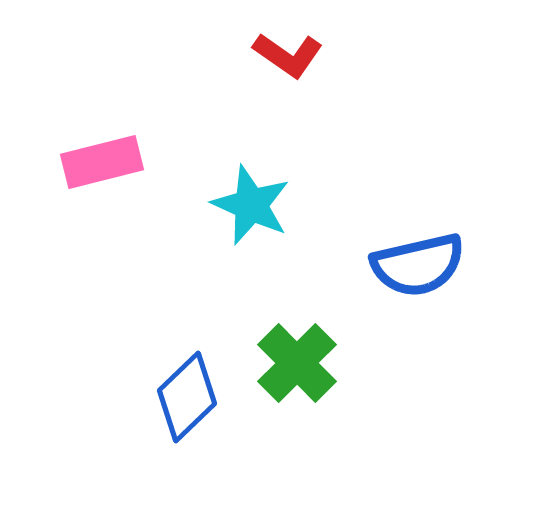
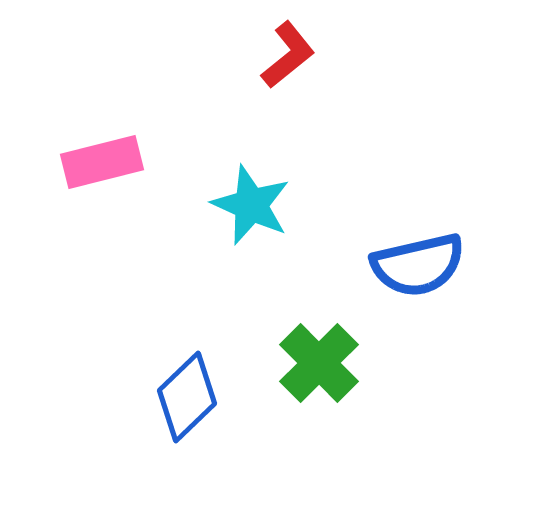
red L-shape: rotated 74 degrees counterclockwise
green cross: moved 22 px right
